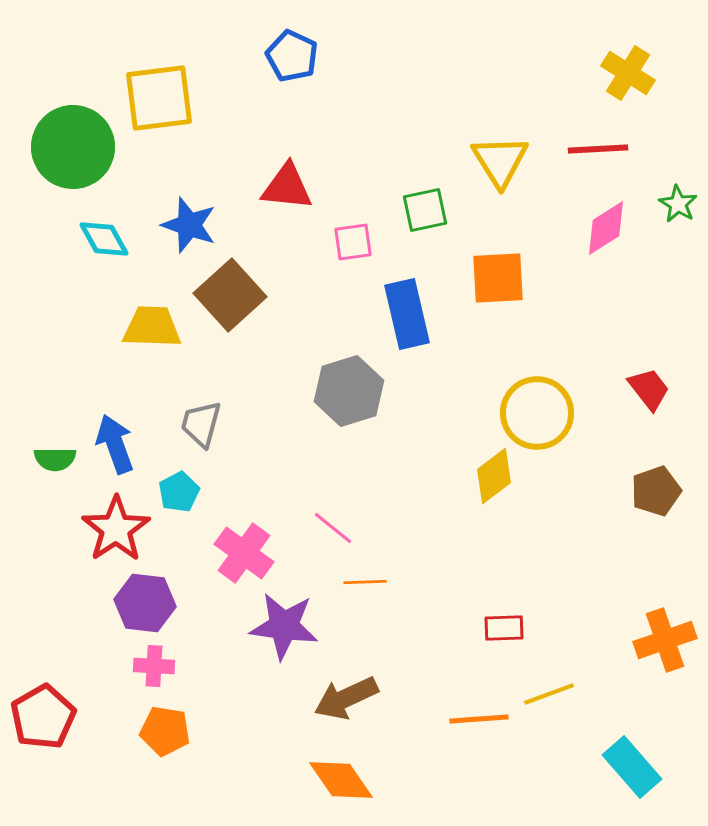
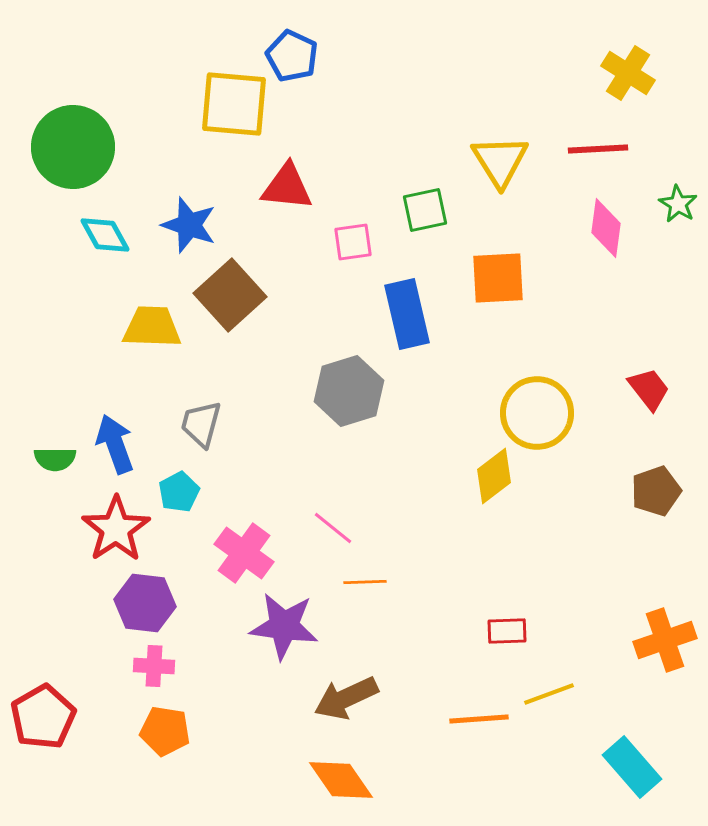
yellow square at (159, 98): moved 75 px right, 6 px down; rotated 12 degrees clockwise
pink diamond at (606, 228): rotated 50 degrees counterclockwise
cyan diamond at (104, 239): moved 1 px right, 4 px up
red rectangle at (504, 628): moved 3 px right, 3 px down
